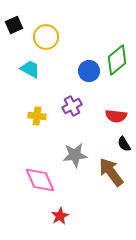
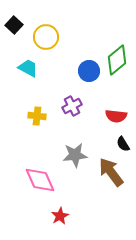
black square: rotated 24 degrees counterclockwise
cyan trapezoid: moved 2 px left, 1 px up
black semicircle: moved 1 px left
